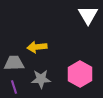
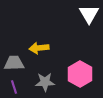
white triangle: moved 1 px right, 1 px up
yellow arrow: moved 2 px right, 1 px down
gray star: moved 4 px right, 3 px down
